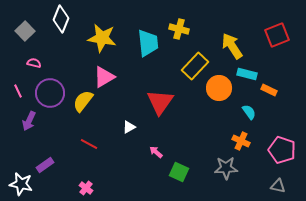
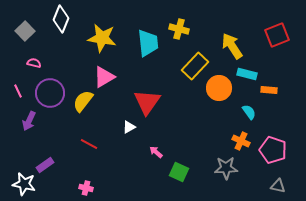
orange rectangle: rotated 21 degrees counterclockwise
red triangle: moved 13 px left
pink pentagon: moved 9 px left
white star: moved 3 px right
pink cross: rotated 24 degrees counterclockwise
